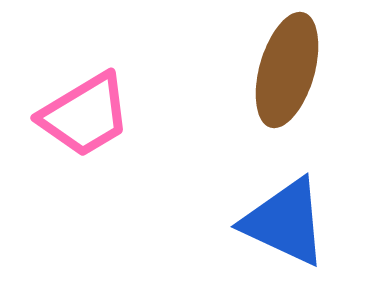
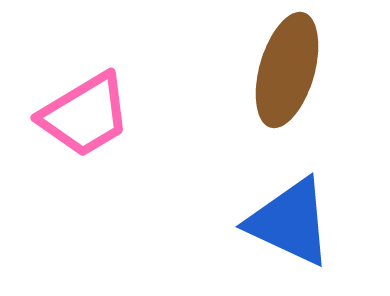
blue triangle: moved 5 px right
